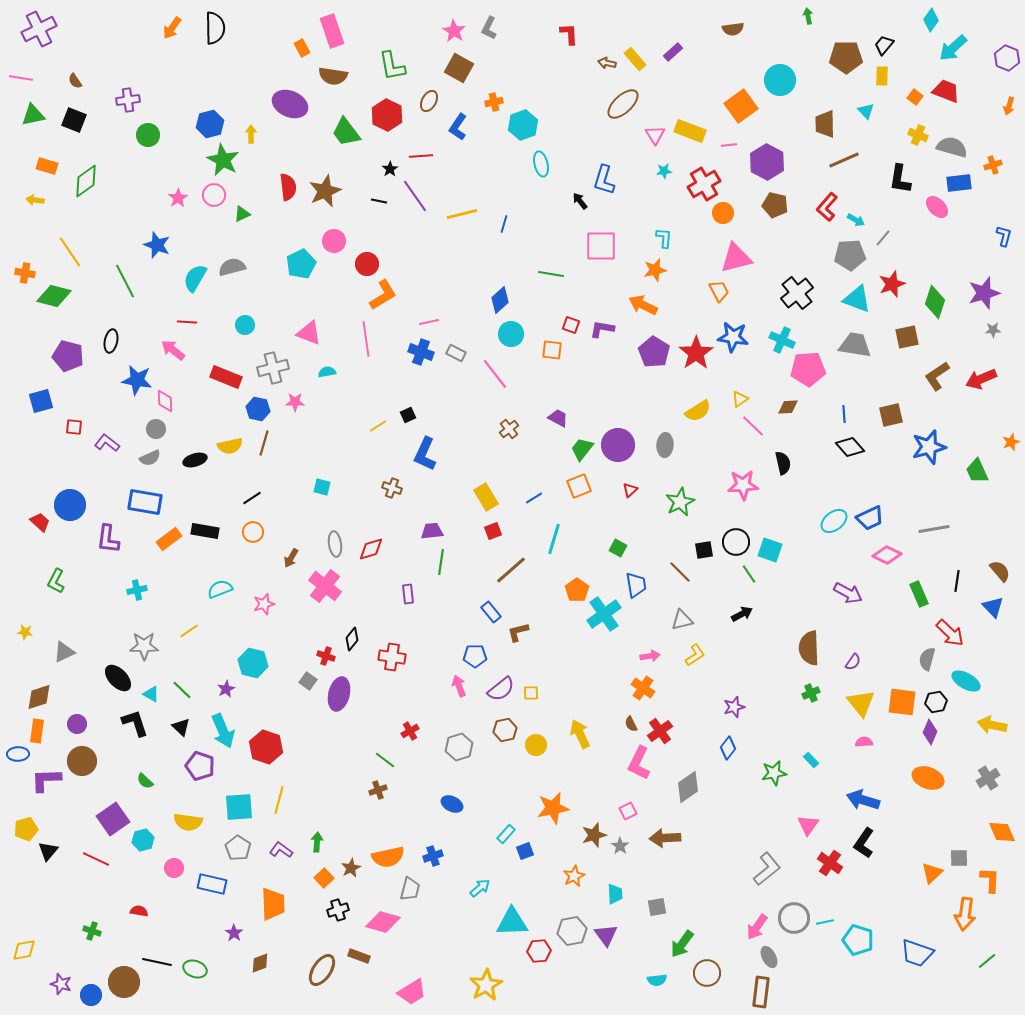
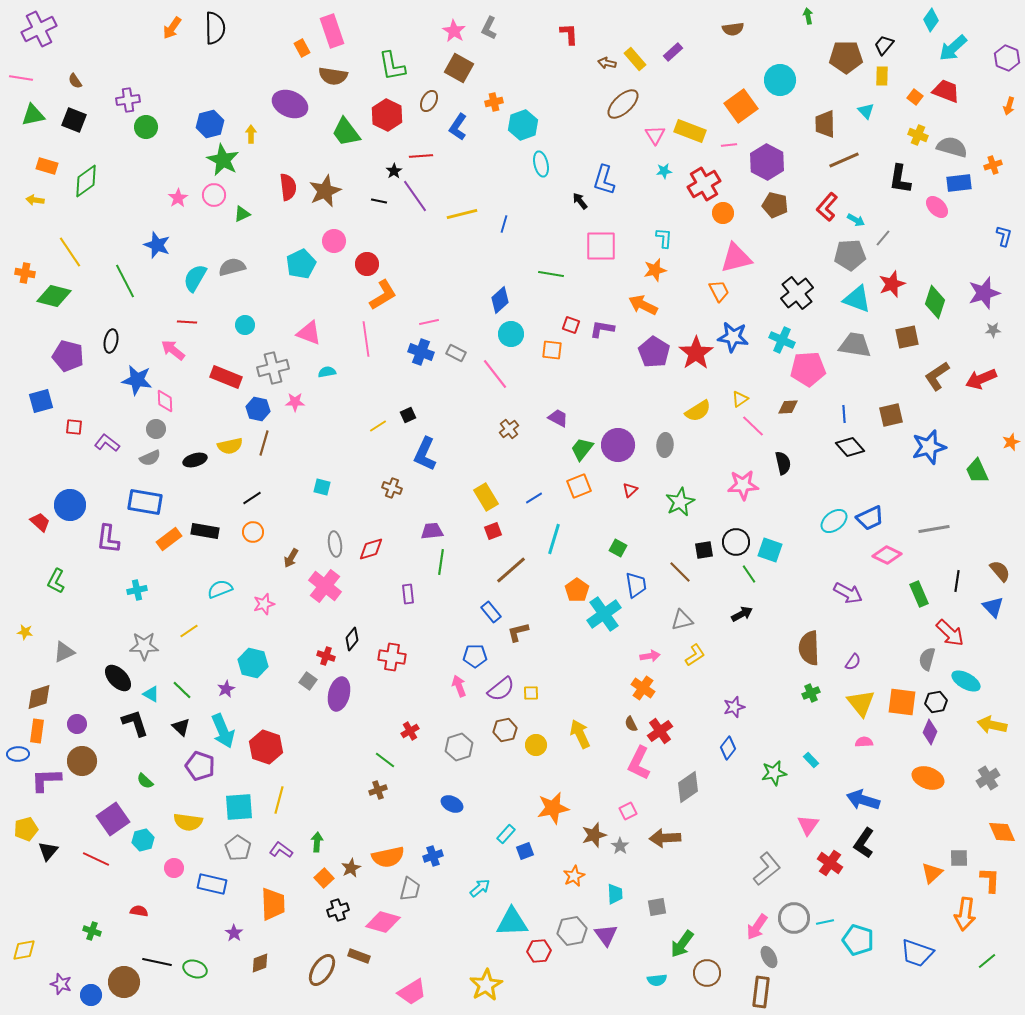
green circle at (148, 135): moved 2 px left, 8 px up
black star at (390, 169): moved 4 px right, 2 px down
